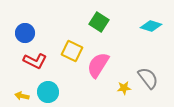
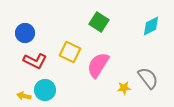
cyan diamond: rotated 45 degrees counterclockwise
yellow square: moved 2 px left, 1 px down
cyan circle: moved 3 px left, 2 px up
yellow arrow: moved 2 px right
